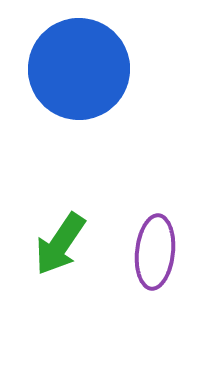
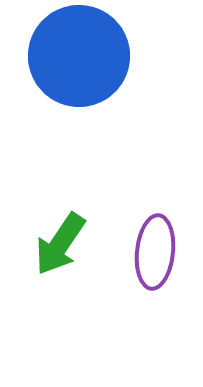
blue circle: moved 13 px up
